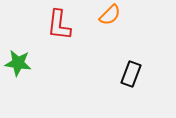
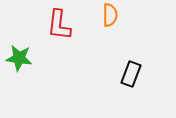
orange semicircle: rotated 45 degrees counterclockwise
green star: moved 1 px right, 5 px up
